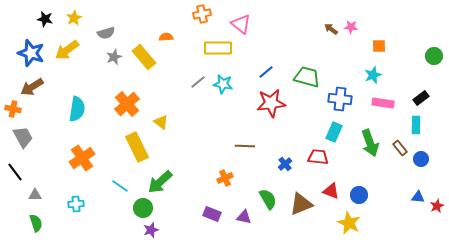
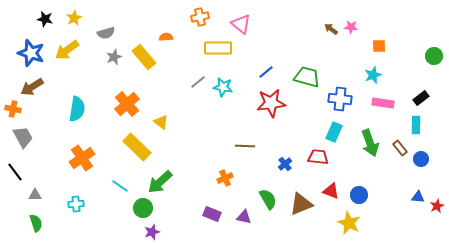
orange cross at (202, 14): moved 2 px left, 3 px down
cyan star at (223, 84): moved 3 px down
yellow rectangle at (137, 147): rotated 20 degrees counterclockwise
purple star at (151, 230): moved 1 px right, 2 px down
